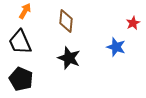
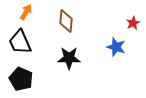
orange arrow: moved 1 px right, 1 px down
black star: rotated 20 degrees counterclockwise
